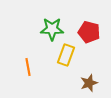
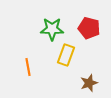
red pentagon: moved 4 px up
